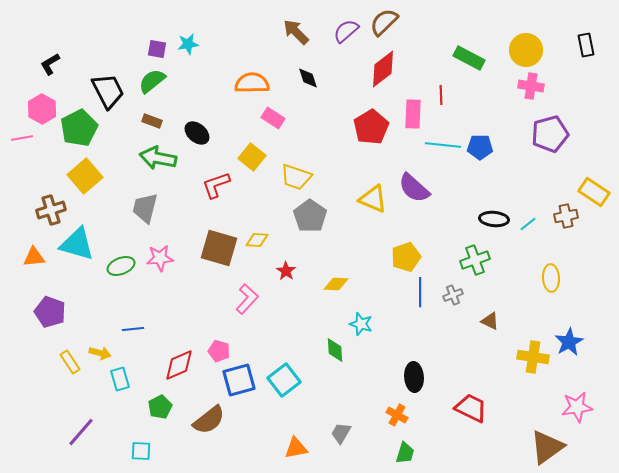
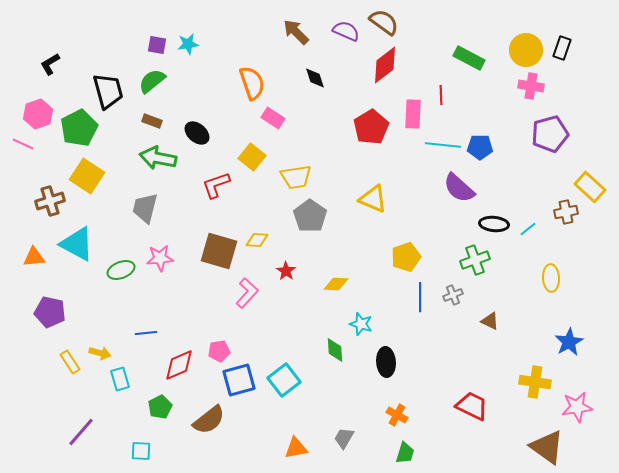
brown semicircle at (384, 22): rotated 80 degrees clockwise
purple semicircle at (346, 31): rotated 64 degrees clockwise
black rectangle at (586, 45): moved 24 px left, 3 px down; rotated 30 degrees clockwise
purple square at (157, 49): moved 4 px up
red diamond at (383, 69): moved 2 px right, 4 px up
black diamond at (308, 78): moved 7 px right
orange semicircle at (252, 83): rotated 72 degrees clockwise
black trapezoid at (108, 91): rotated 12 degrees clockwise
pink hexagon at (42, 109): moved 4 px left, 5 px down; rotated 12 degrees clockwise
pink line at (22, 138): moved 1 px right, 6 px down; rotated 35 degrees clockwise
yellow square at (85, 176): moved 2 px right; rotated 16 degrees counterclockwise
yellow trapezoid at (296, 177): rotated 28 degrees counterclockwise
purple semicircle at (414, 188): moved 45 px right
yellow rectangle at (594, 192): moved 4 px left, 5 px up; rotated 8 degrees clockwise
brown cross at (51, 210): moved 1 px left, 9 px up
brown cross at (566, 216): moved 4 px up
black ellipse at (494, 219): moved 5 px down
cyan line at (528, 224): moved 5 px down
cyan triangle at (77, 244): rotated 12 degrees clockwise
brown square at (219, 248): moved 3 px down
green ellipse at (121, 266): moved 4 px down
blue line at (420, 292): moved 5 px down
pink L-shape at (247, 299): moved 6 px up
purple pentagon at (50, 312): rotated 8 degrees counterclockwise
blue line at (133, 329): moved 13 px right, 4 px down
pink pentagon at (219, 351): rotated 25 degrees counterclockwise
yellow cross at (533, 357): moved 2 px right, 25 px down
black ellipse at (414, 377): moved 28 px left, 15 px up
red trapezoid at (471, 408): moved 1 px right, 2 px up
gray trapezoid at (341, 433): moved 3 px right, 5 px down
brown triangle at (547, 447): rotated 48 degrees counterclockwise
